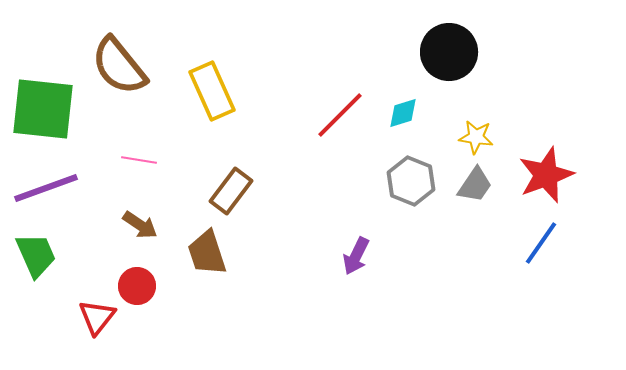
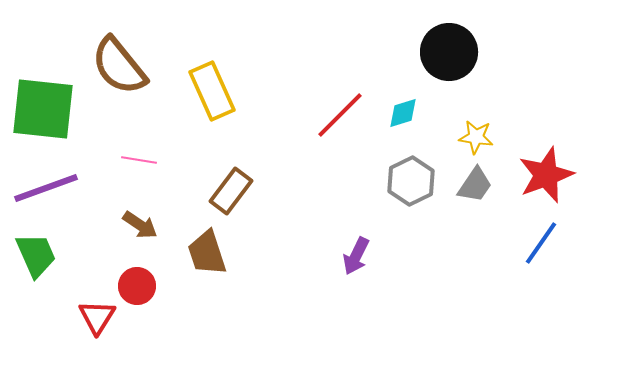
gray hexagon: rotated 12 degrees clockwise
red triangle: rotated 6 degrees counterclockwise
